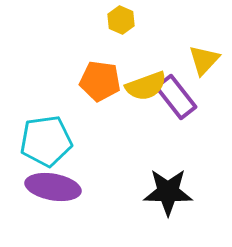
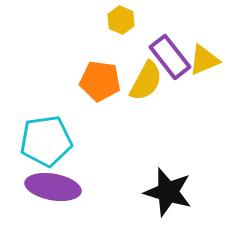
yellow triangle: rotated 24 degrees clockwise
yellow semicircle: moved 5 px up; rotated 42 degrees counterclockwise
purple rectangle: moved 6 px left, 40 px up
black star: rotated 15 degrees clockwise
